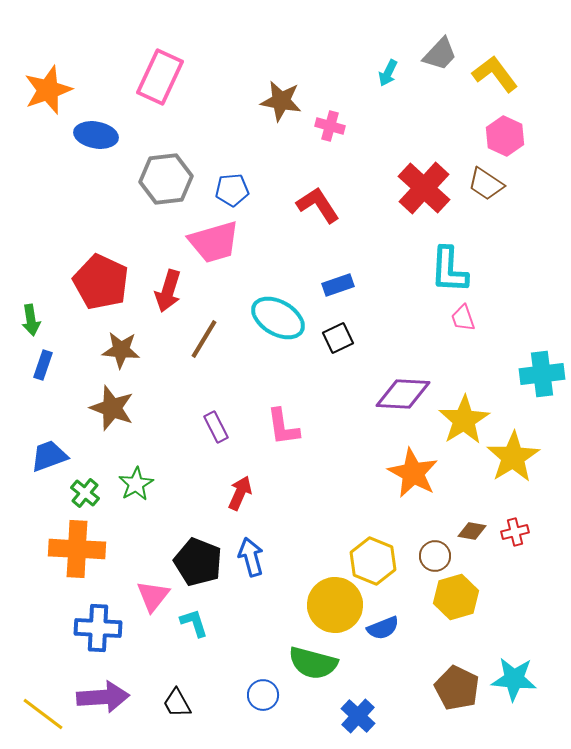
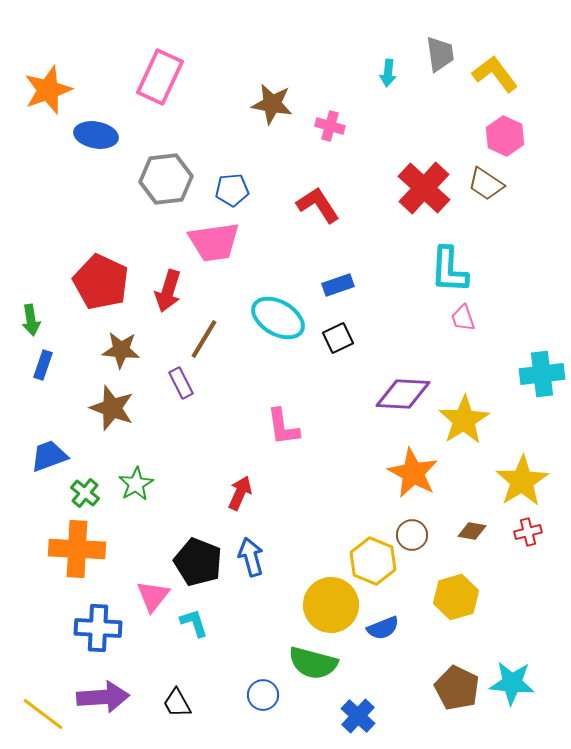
gray trapezoid at (440, 54): rotated 51 degrees counterclockwise
cyan arrow at (388, 73): rotated 20 degrees counterclockwise
brown star at (281, 101): moved 9 px left, 3 px down
pink trapezoid at (214, 242): rotated 8 degrees clockwise
purple rectangle at (216, 427): moved 35 px left, 44 px up
yellow star at (513, 457): moved 9 px right, 24 px down
red cross at (515, 532): moved 13 px right
brown circle at (435, 556): moved 23 px left, 21 px up
yellow circle at (335, 605): moved 4 px left
cyan star at (514, 679): moved 2 px left, 4 px down
